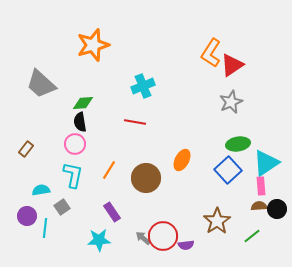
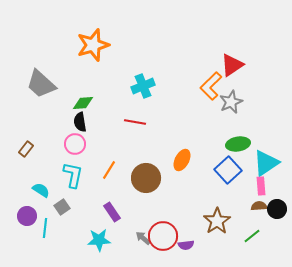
orange L-shape: moved 33 px down; rotated 12 degrees clockwise
cyan semicircle: rotated 42 degrees clockwise
